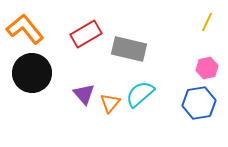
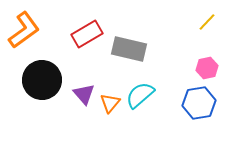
yellow line: rotated 18 degrees clockwise
orange L-shape: moved 1 px left, 1 px down; rotated 93 degrees clockwise
red rectangle: moved 1 px right
black circle: moved 10 px right, 7 px down
cyan semicircle: moved 1 px down
